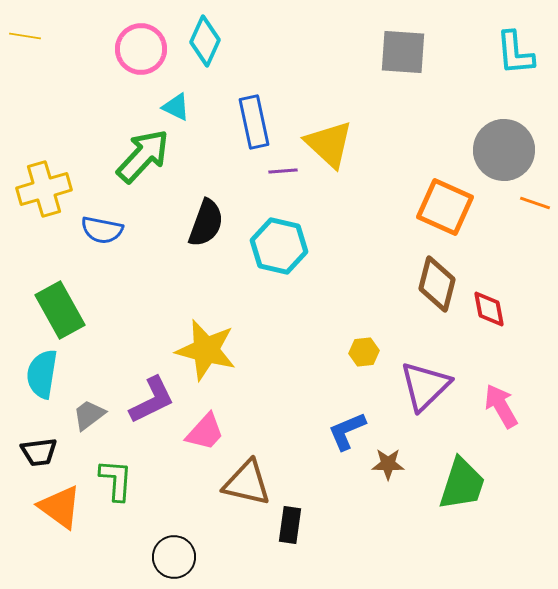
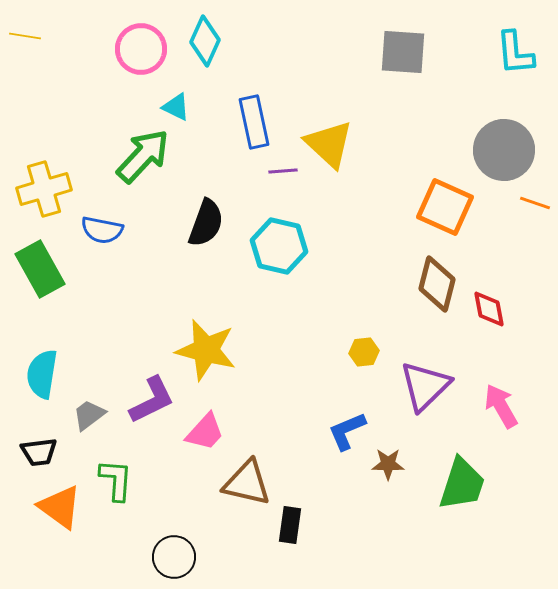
green rectangle: moved 20 px left, 41 px up
